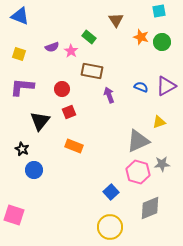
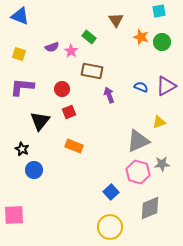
pink square: rotated 20 degrees counterclockwise
